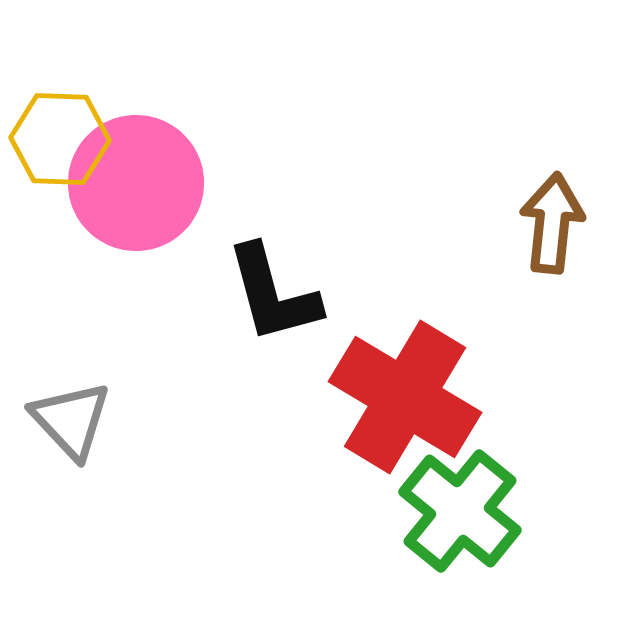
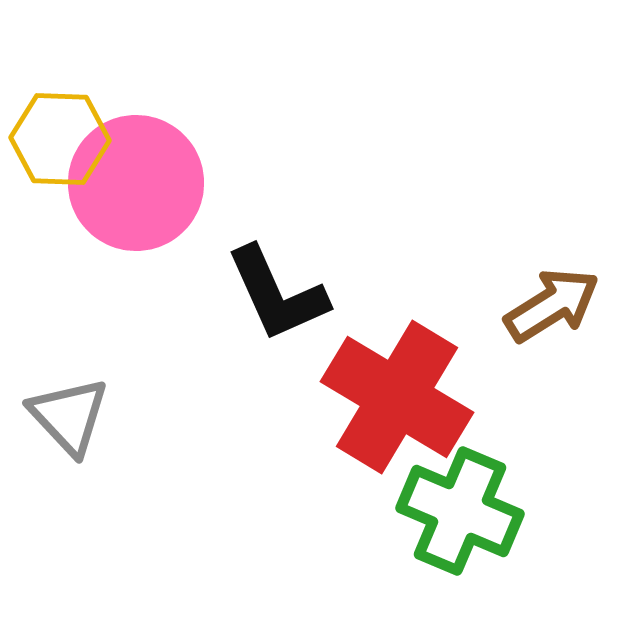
brown arrow: moved 82 px down; rotated 52 degrees clockwise
black L-shape: moved 4 px right; rotated 9 degrees counterclockwise
red cross: moved 8 px left
gray triangle: moved 2 px left, 4 px up
green cross: rotated 16 degrees counterclockwise
